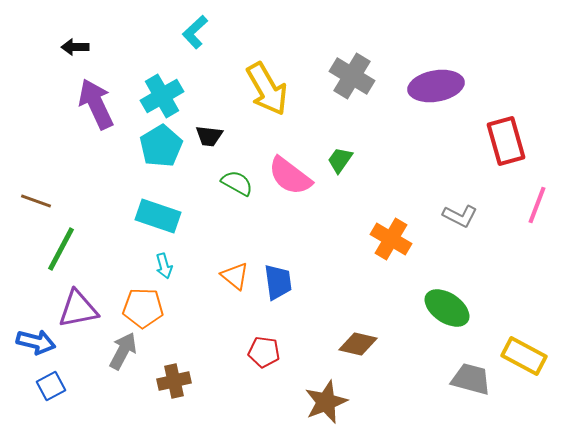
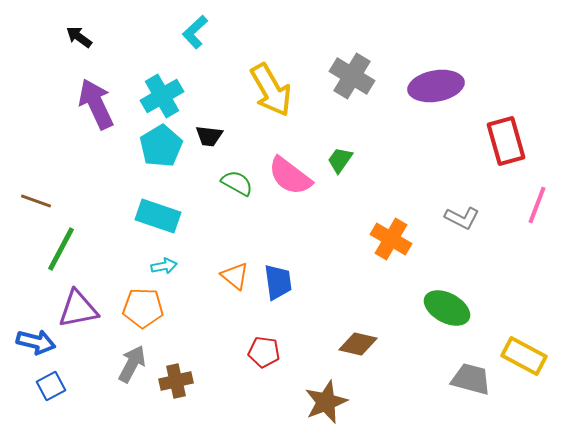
black arrow: moved 4 px right, 10 px up; rotated 36 degrees clockwise
yellow arrow: moved 4 px right, 1 px down
gray L-shape: moved 2 px right, 2 px down
cyan arrow: rotated 85 degrees counterclockwise
green ellipse: rotated 6 degrees counterclockwise
gray arrow: moved 9 px right, 13 px down
brown cross: moved 2 px right
